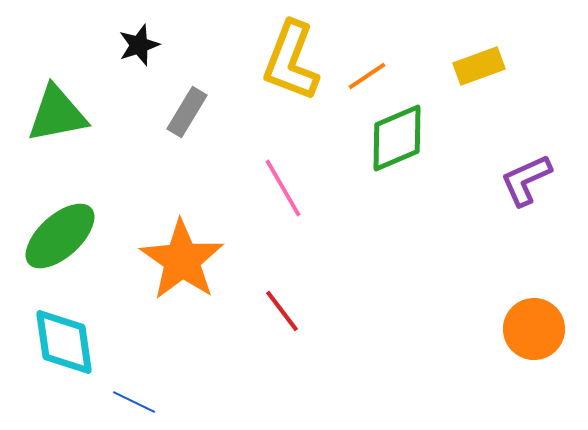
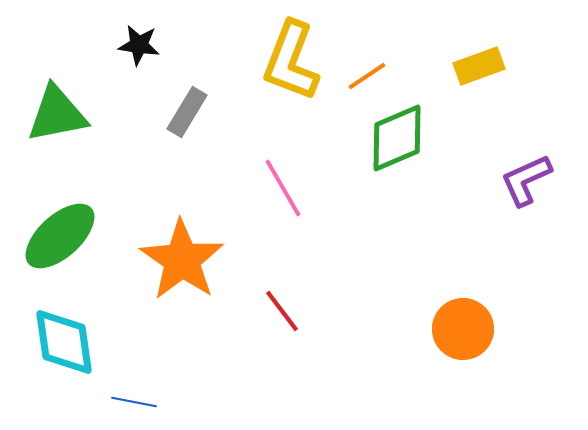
black star: rotated 27 degrees clockwise
orange circle: moved 71 px left
blue line: rotated 15 degrees counterclockwise
